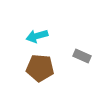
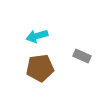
brown pentagon: rotated 12 degrees counterclockwise
